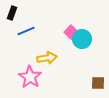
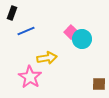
brown square: moved 1 px right, 1 px down
